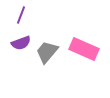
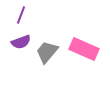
purple semicircle: moved 1 px up
